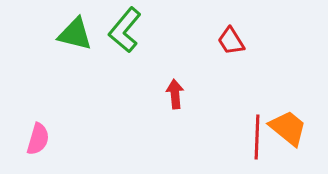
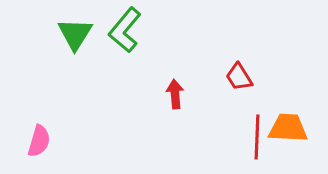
green triangle: rotated 48 degrees clockwise
red trapezoid: moved 8 px right, 36 px down
orange trapezoid: rotated 36 degrees counterclockwise
pink semicircle: moved 1 px right, 2 px down
